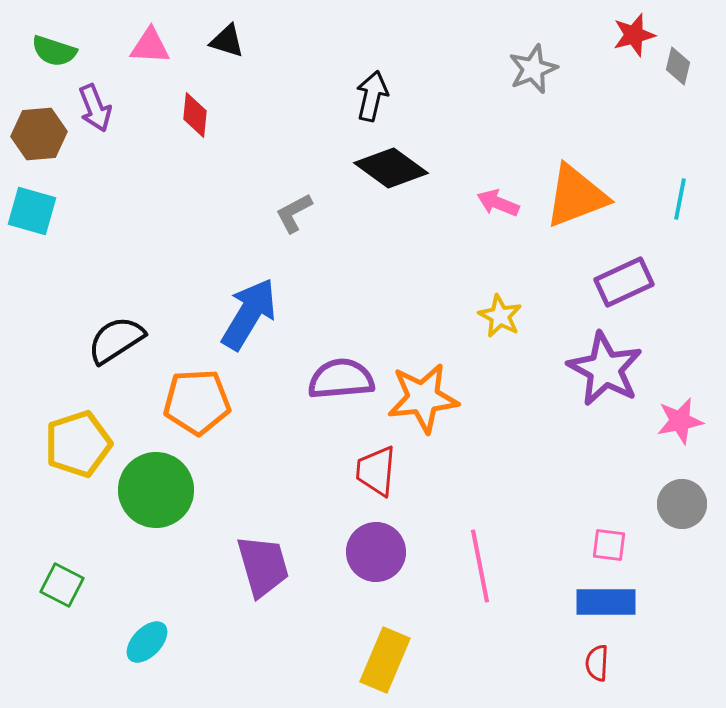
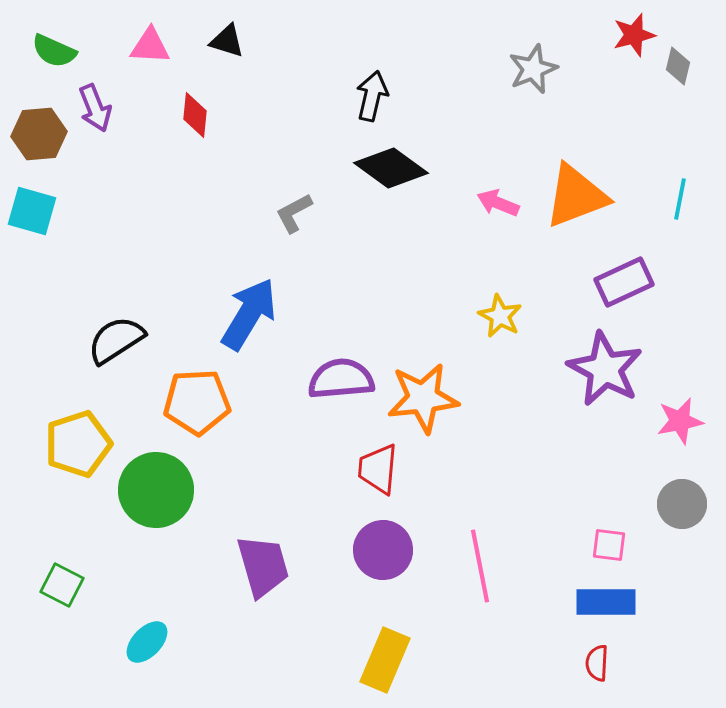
green semicircle: rotated 6 degrees clockwise
red trapezoid: moved 2 px right, 2 px up
purple circle: moved 7 px right, 2 px up
